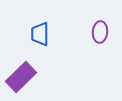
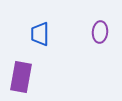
purple rectangle: rotated 36 degrees counterclockwise
